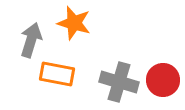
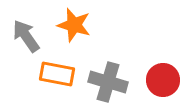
orange star: moved 2 px down
gray arrow: moved 5 px left, 4 px up; rotated 52 degrees counterclockwise
gray cross: moved 11 px left
